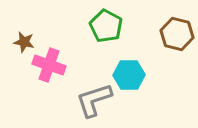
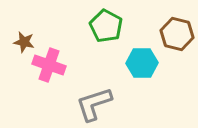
cyan hexagon: moved 13 px right, 12 px up
gray L-shape: moved 4 px down
